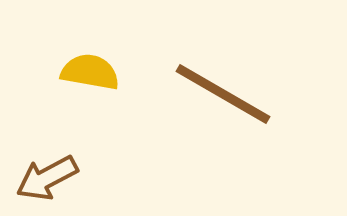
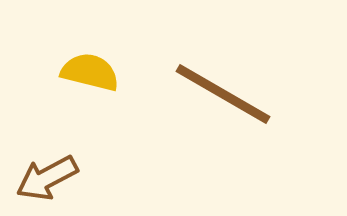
yellow semicircle: rotated 4 degrees clockwise
